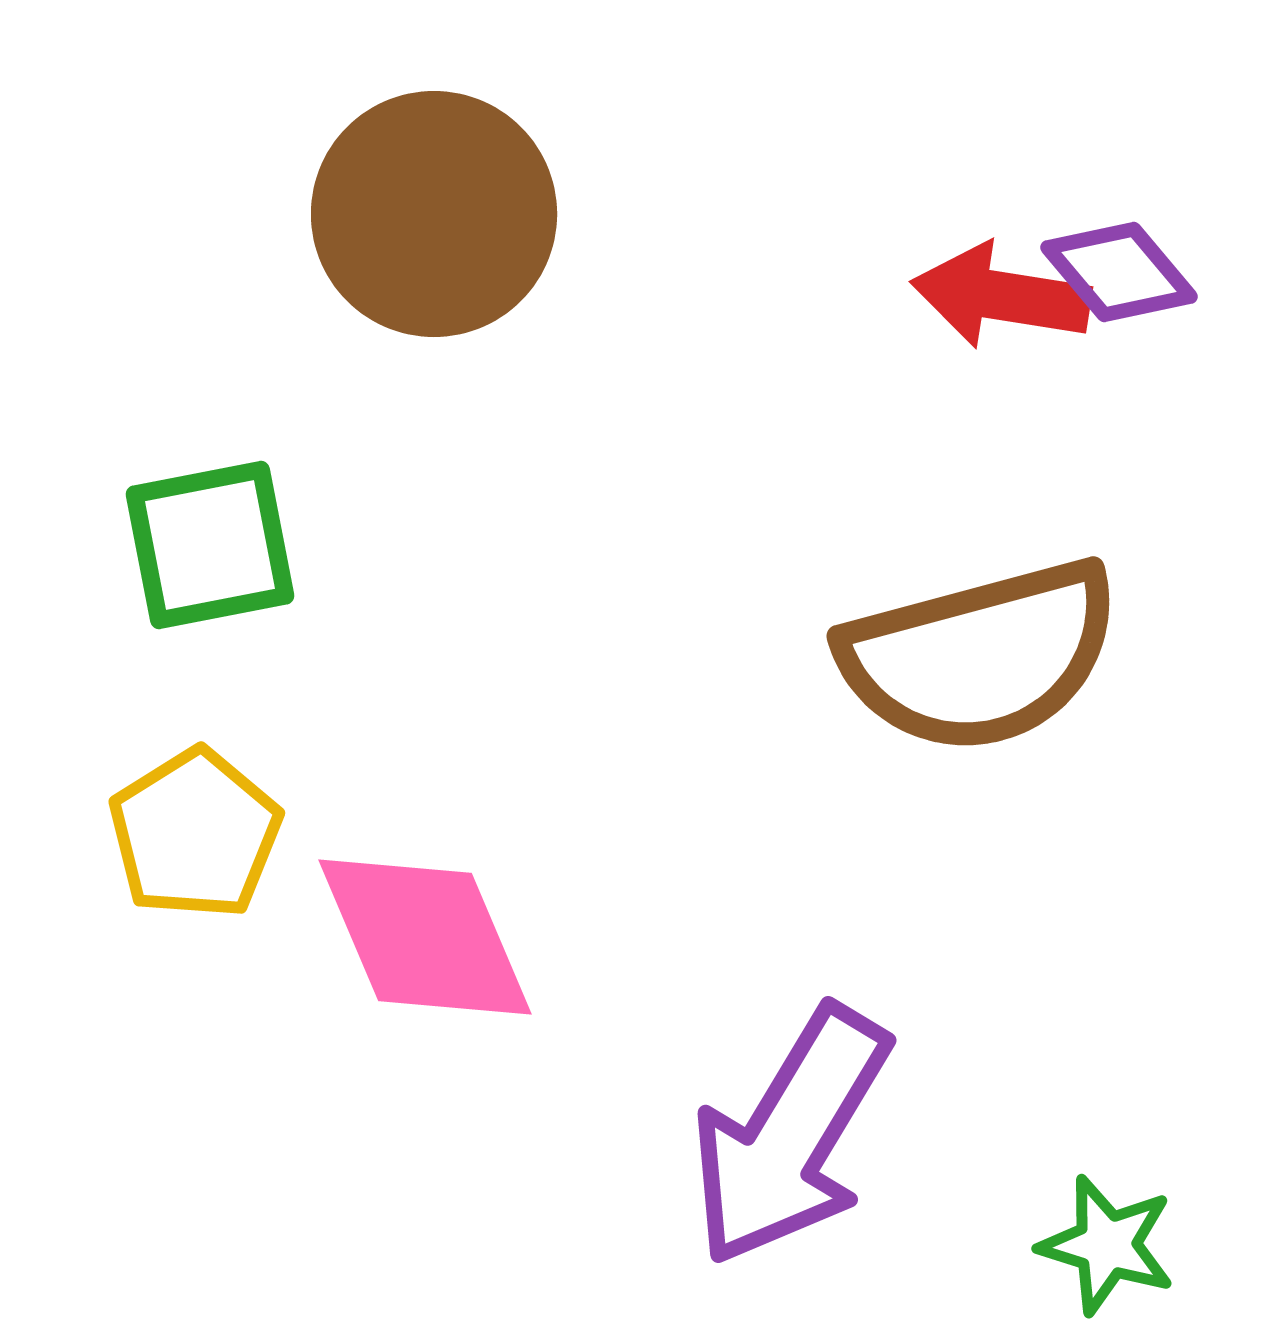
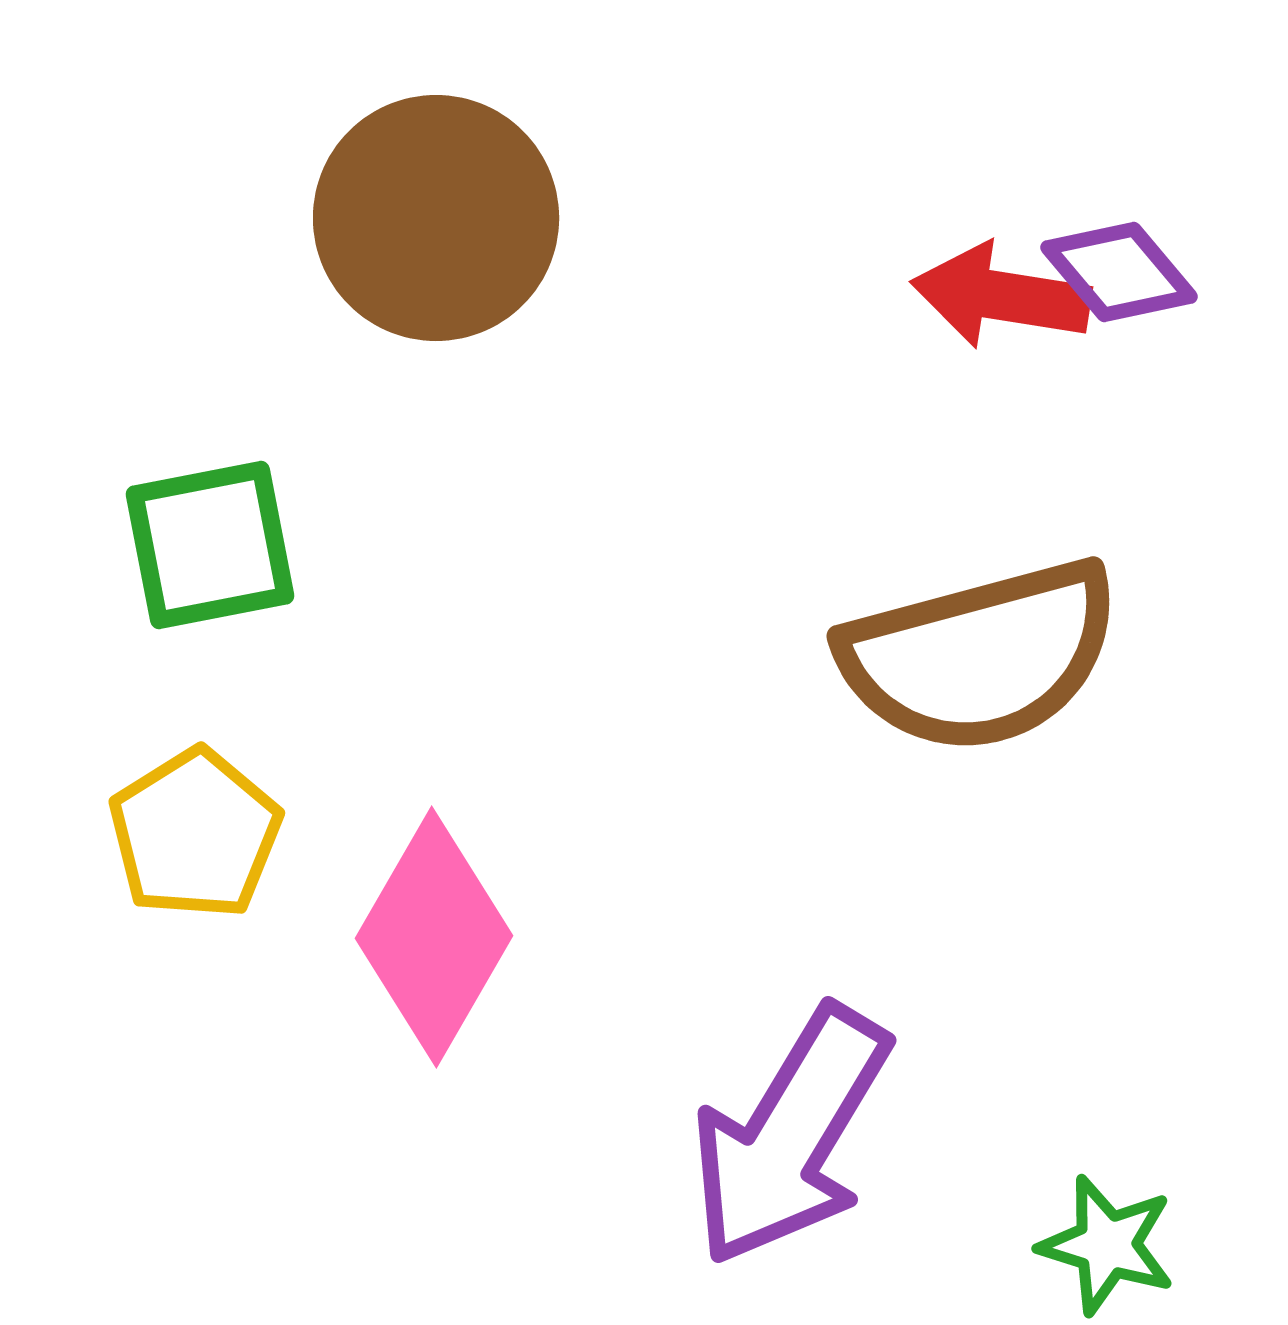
brown circle: moved 2 px right, 4 px down
pink diamond: moved 9 px right; rotated 53 degrees clockwise
